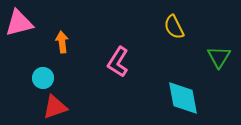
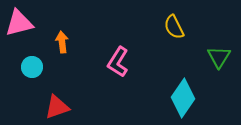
cyan circle: moved 11 px left, 11 px up
cyan diamond: rotated 45 degrees clockwise
red triangle: moved 2 px right
